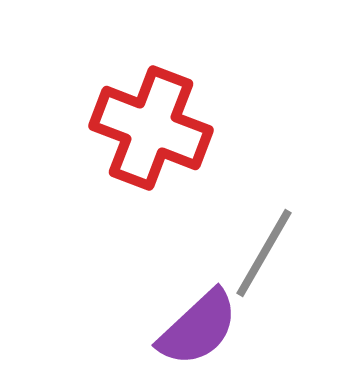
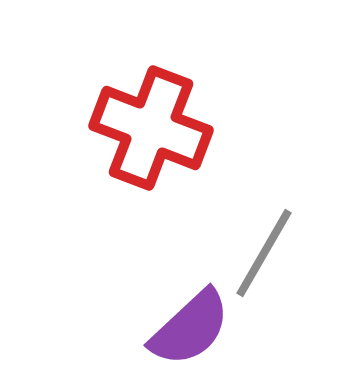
purple semicircle: moved 8 px left
